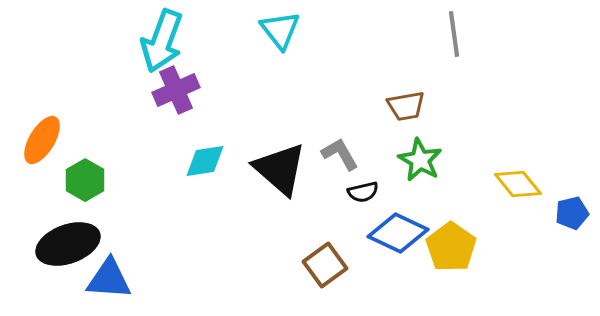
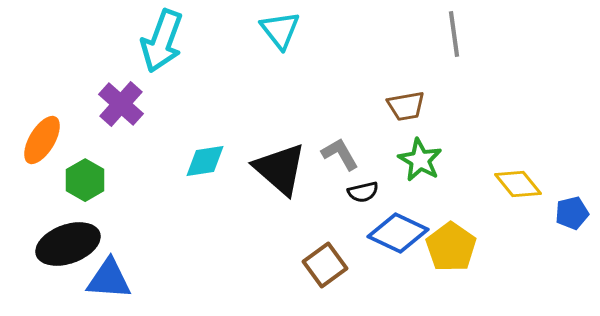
purple cross: moved 55 px left, 14 px down; rotated 24 degrees counterclockwise
